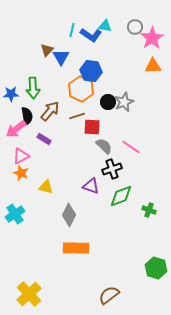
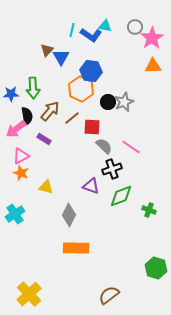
brown line: moved 5 px left, 2 px down; rotated 21 degrees counterclockwise
